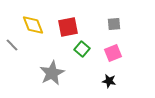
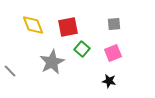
gray line: moved 2 px left, 26 px down
gray star: moved 11 px up
